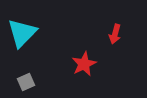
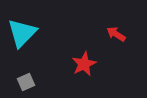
red arrow: moved 1 px right; rotated 108 degrees clockwise
